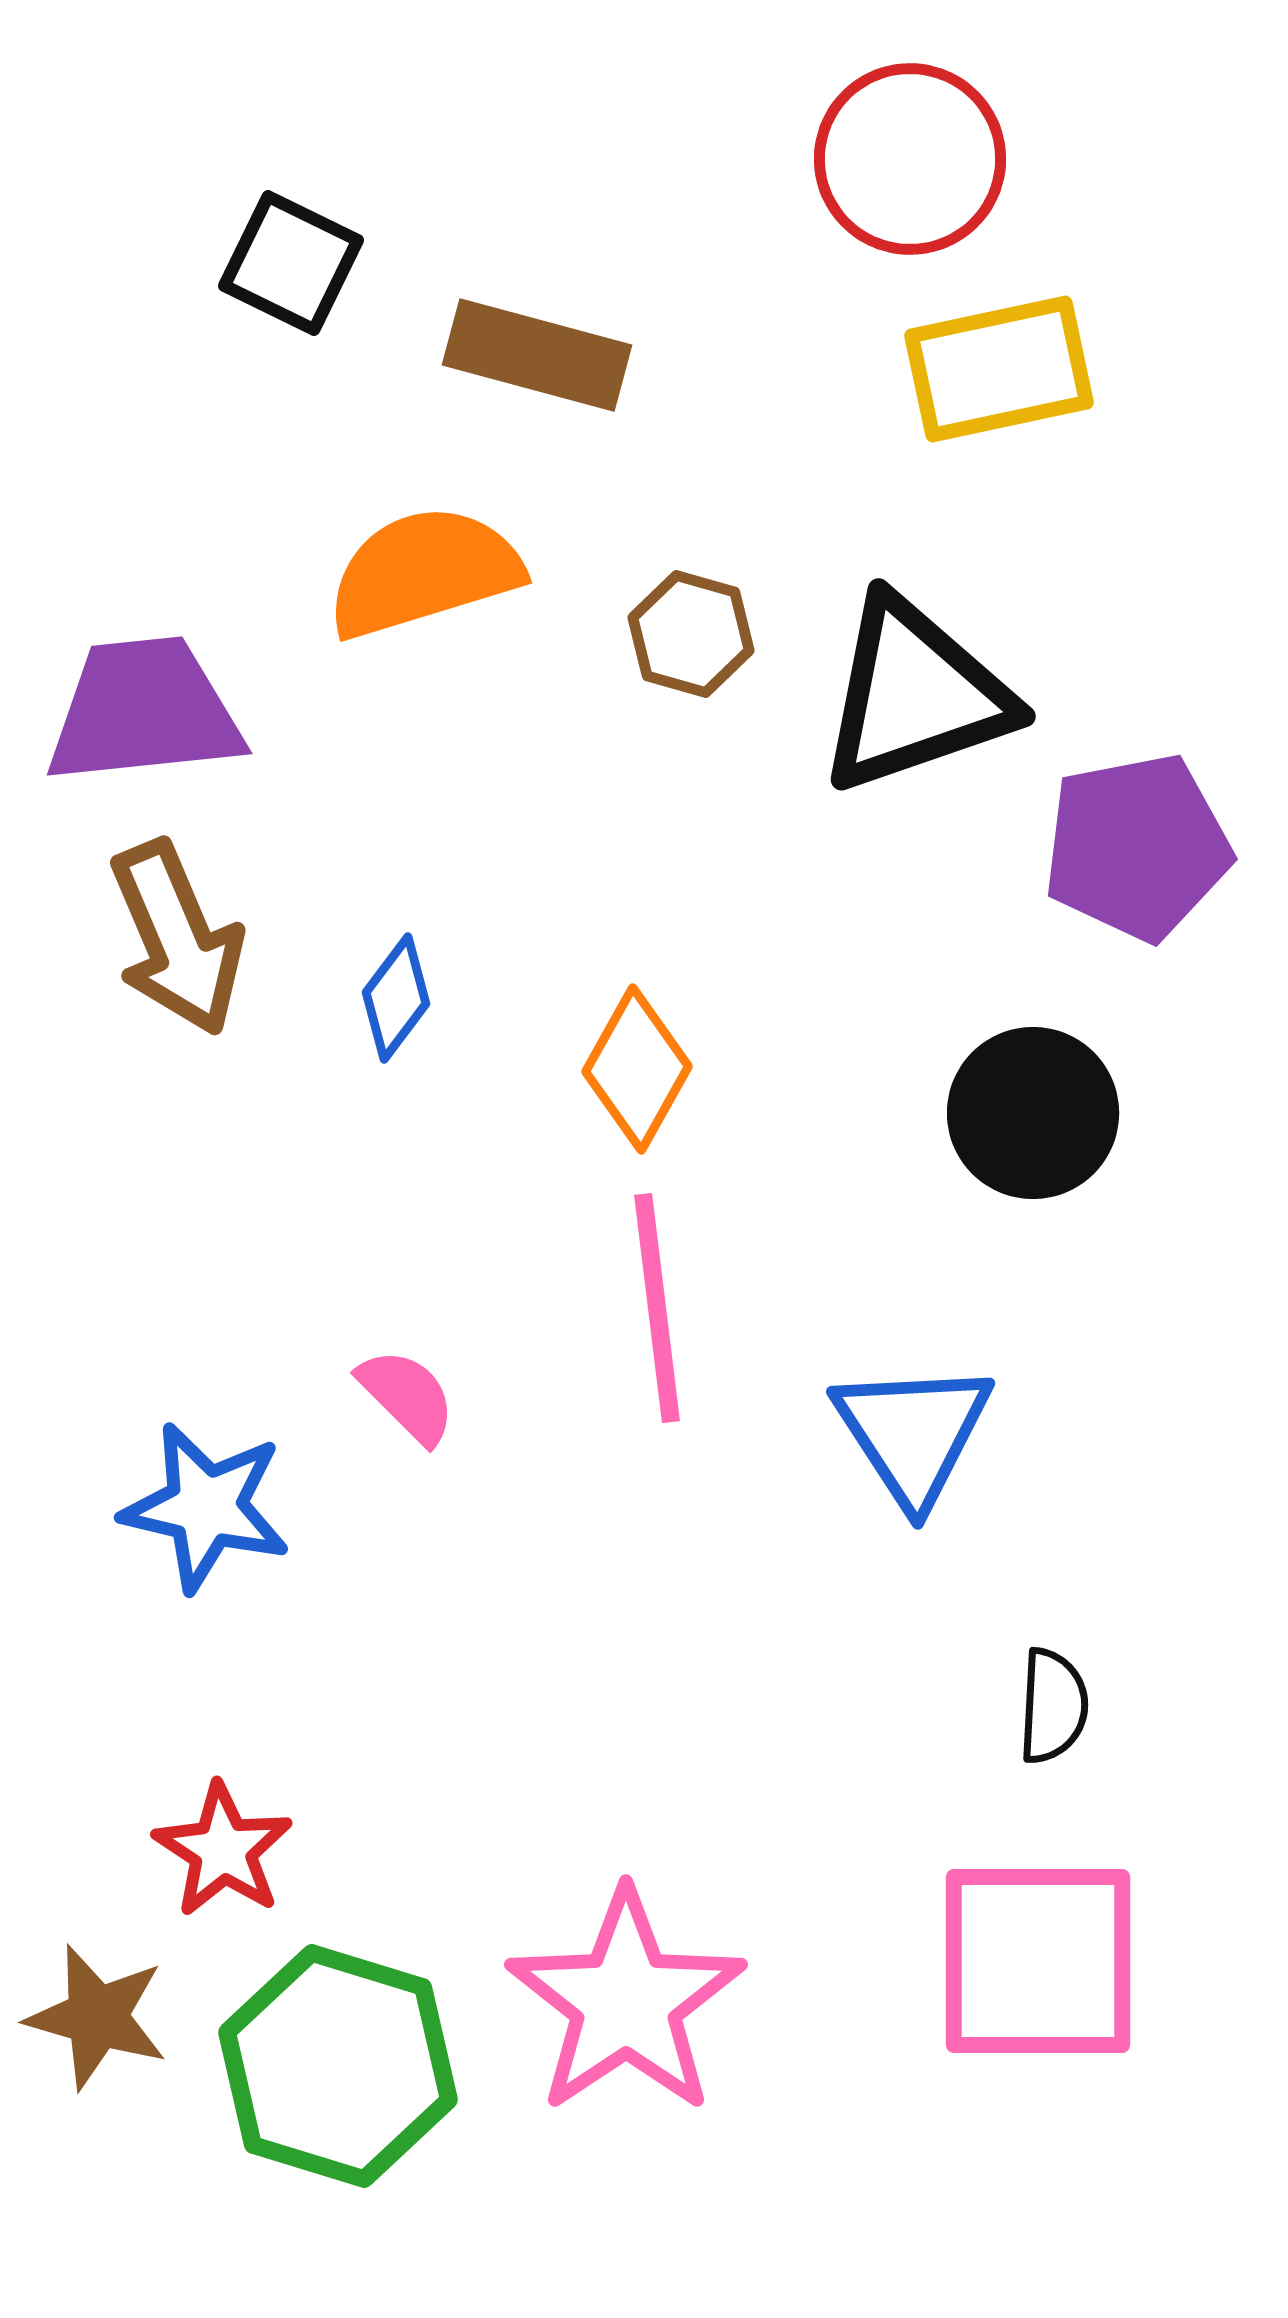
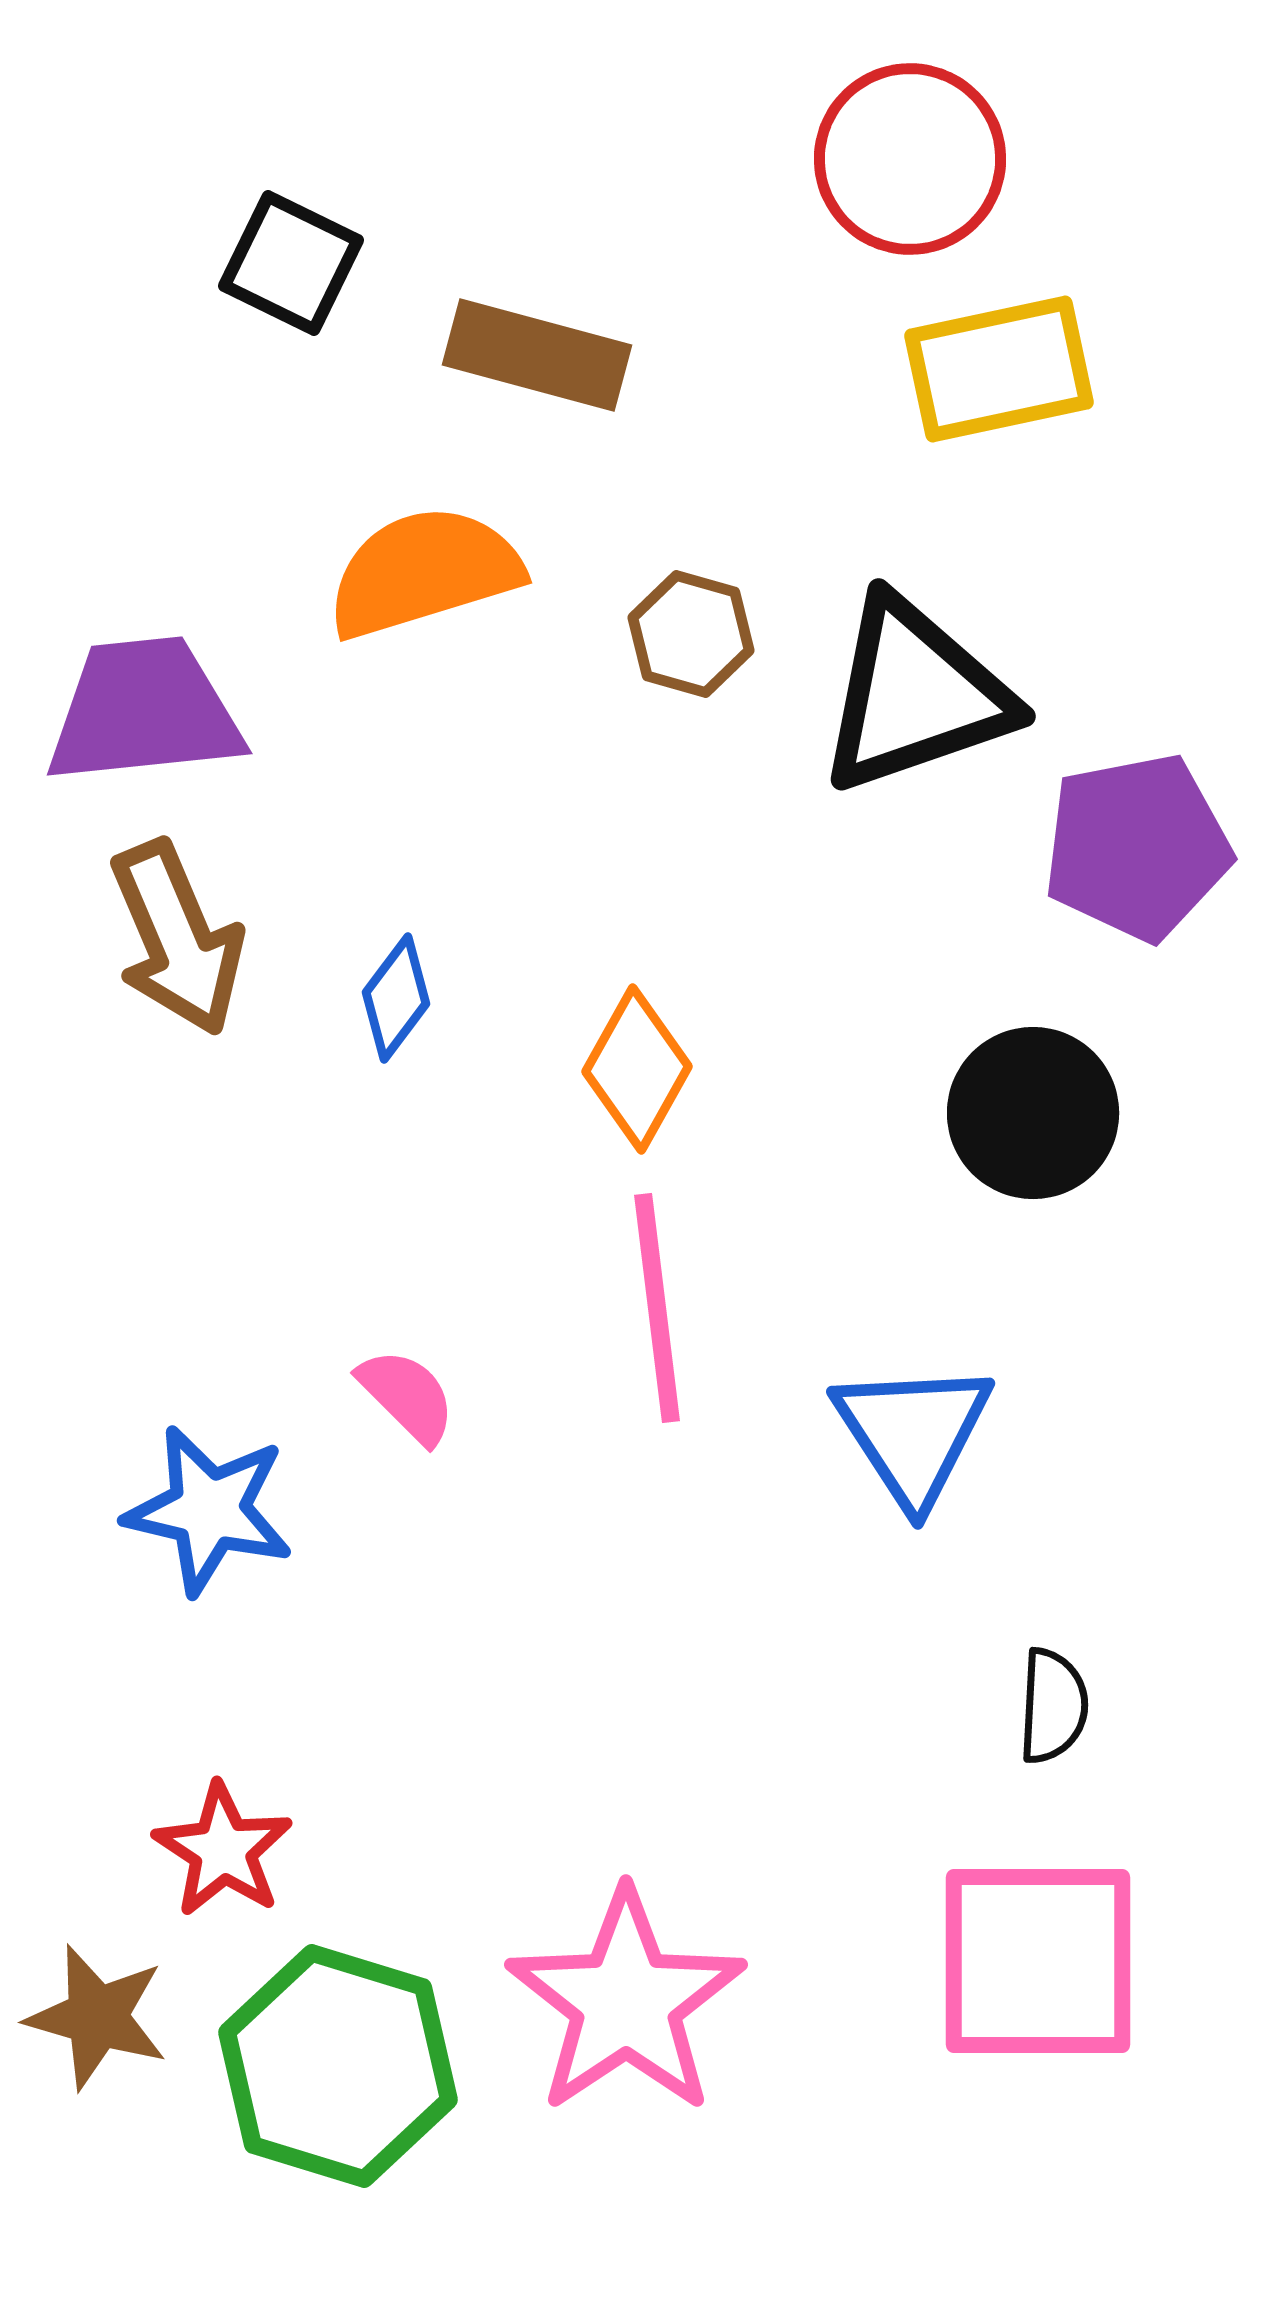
blue star: moved 3 px right, 3 px down
